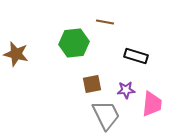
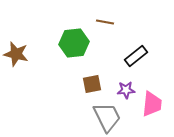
black rectangle: rotated 55 degrees counterclockwise
gray trapezoid: moved 1 px right, 2 px down
